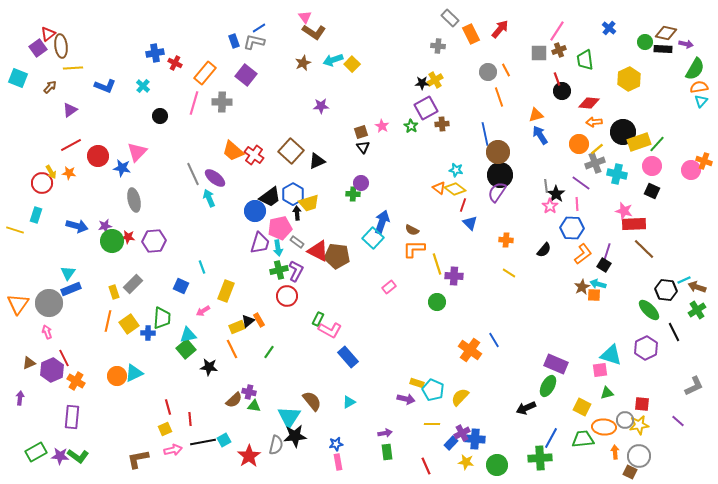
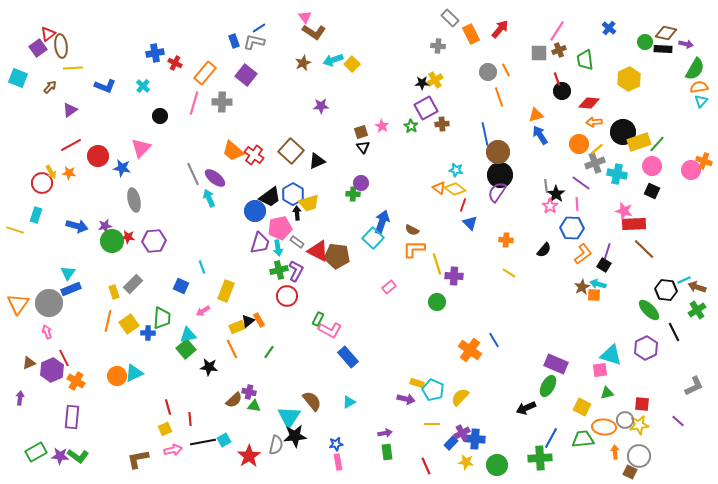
pink triangle at (137, 152): moved 4 px right, 4 px up
